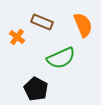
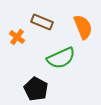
orange semicircle: moved 2 px down
